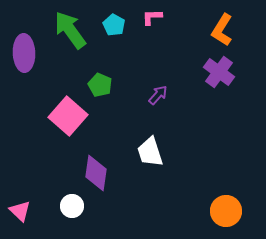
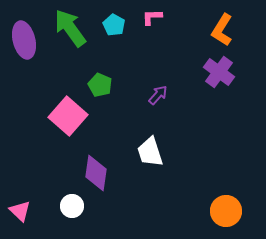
green arrow: moved 2 px up
purple ellipse: moved 13 px up; rotated 12 degrees counterclockwise
